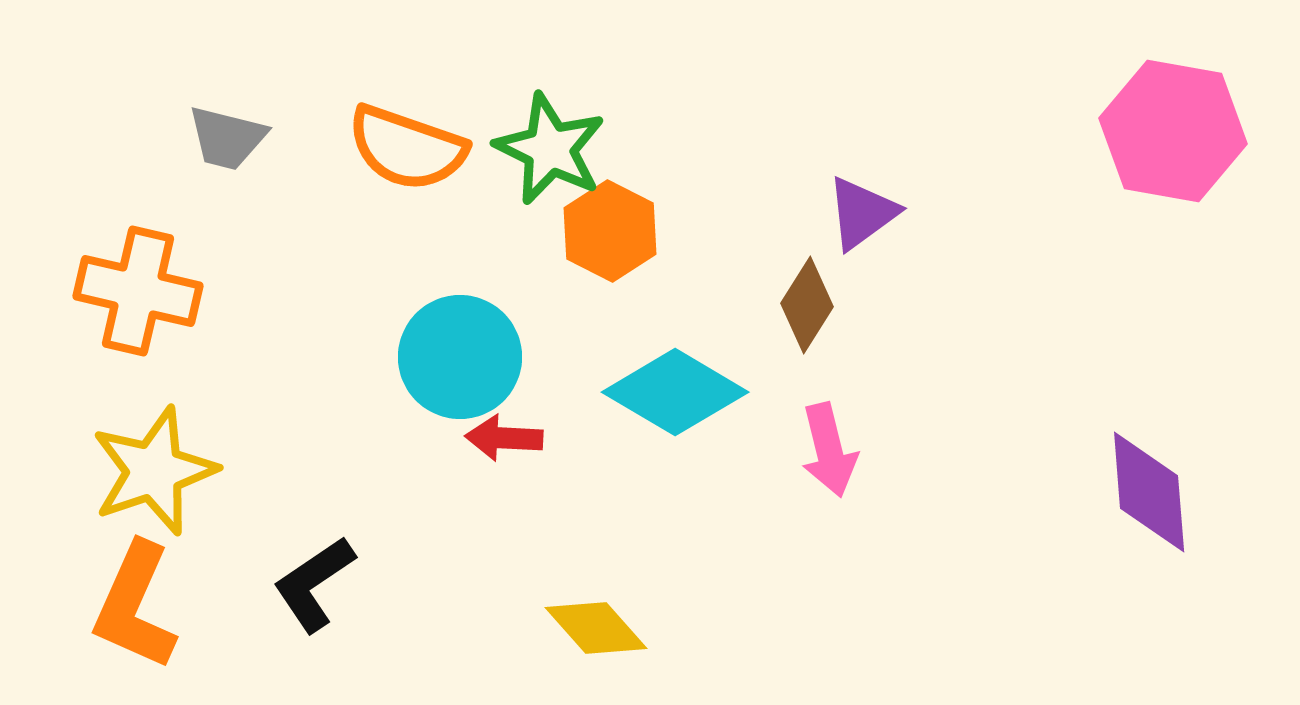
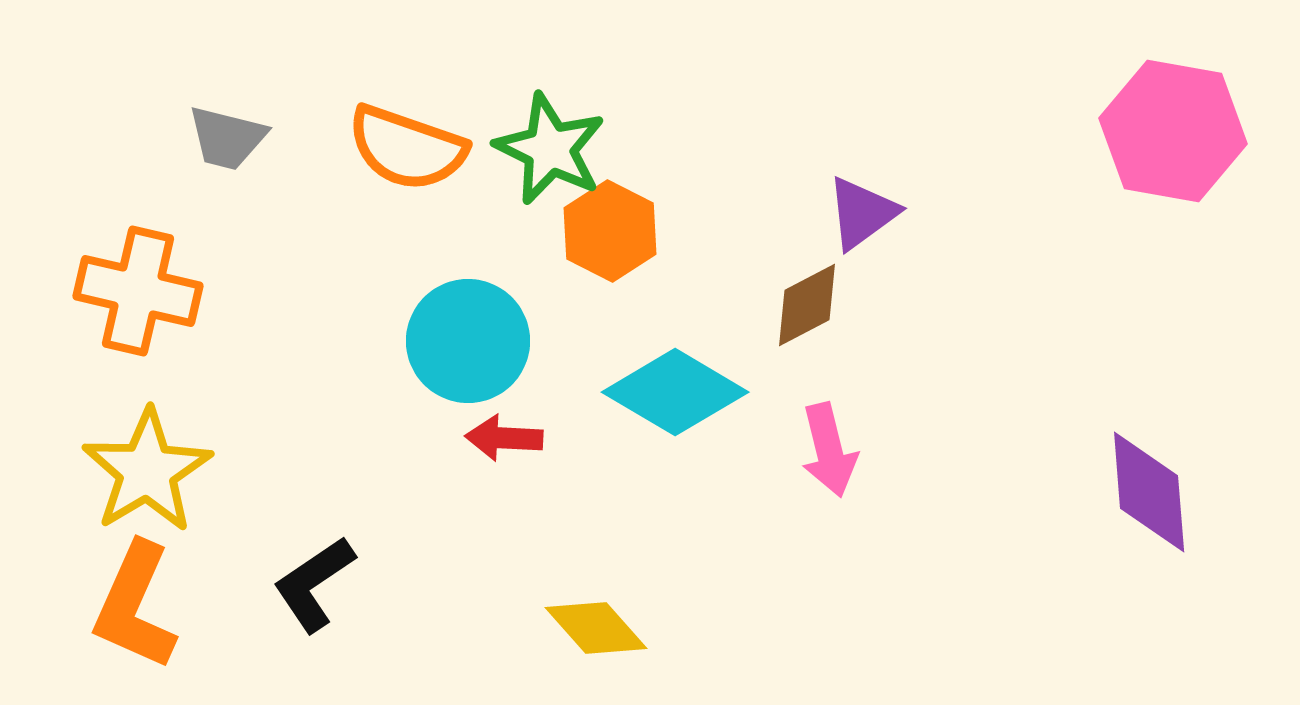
brown diamond: rotated 30 degrees clockwise
cyan circle: moved 8 px right, 16 px up
yellow star: moved 7 px left; rotated 12 degrees counterclockwise
